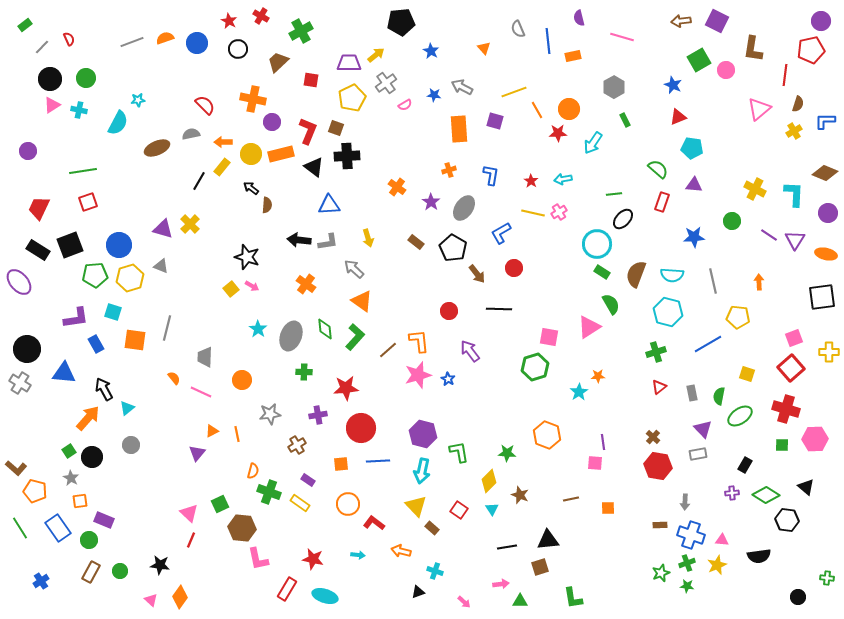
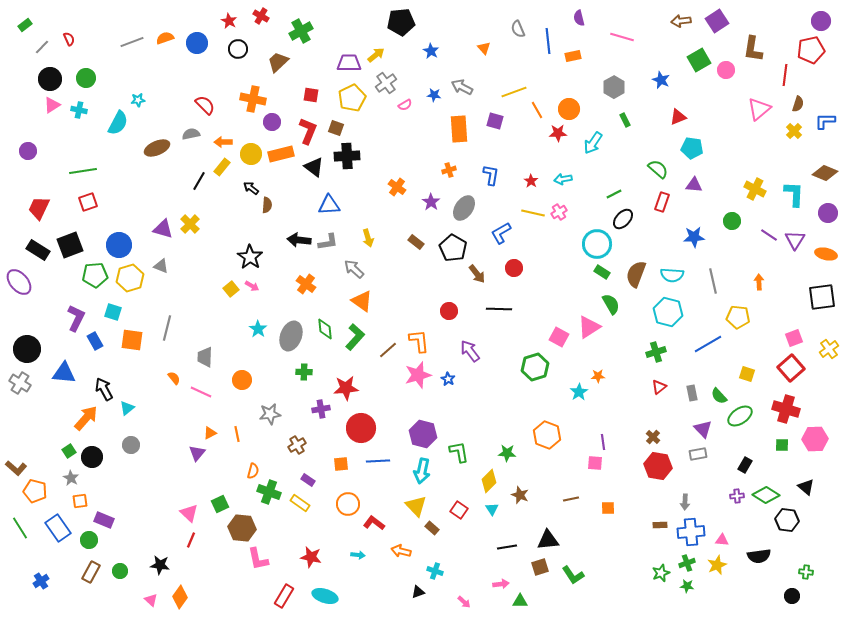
purple square at (717, 21): rotated 30 degrees clockwise
red square at (311, 80): moved 15 px down
blue star at (673, 85): moved 12 px left, 5 px up
yellow cross at (794, 131): rotated 14 degrees counterclockwise
green line at (614, 194): rotated 21 degrees counterclockwise
black star at (247, 257): moved 3 px right; rotated 15 degrees clockwise
purple L-shape at (76, 318): rotated 56 degrees counterclockwise
pink square at (549, 337): moved 10 px right; rotated 18 degrees clockwise
orange square at (135, 340): moved 3 px left
blue rectangle at (96, 344): moved 1 px left, 3 px up
yellow cross at (829, 352): moved 3 px up; rotated 36 degrees counterclockwise
green semicircle at (719, 396): rotated 54 degrees counterclockwise
purple cross at (318, 415): moved 3 px right, 6 px up
orange arrow at (88, 418): moved 2 px left
orange triangle at (212, 431): moved 2 px left, 2 px down
purple cross at (732, 493): moved 5 px right, 3 px down
blue cross at (691, 535): moved 3 px up; rotated 24 degrees counterclockwise
red star at (313, 559): moved 2 px left, 2 px up
green cross at (827, 578): moved 21 px left, 6 px up
red rectangle at (287, 589): moved 3 px left, 7 px down
black circle at (798, 597): moved 6 px left, 1 px up
green L-shape at (573, 598): moved 23 px up; rotated 25 degrees counterclockwise
